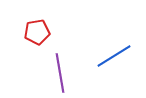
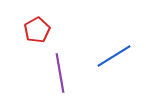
red pentagon: moved 2 px up; rotated 20 degrees counterclockwise
